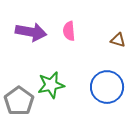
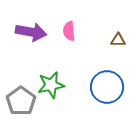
brown triangle: rotated 14 degrees counterclockwise
gray pentagon: moved 2 px right
